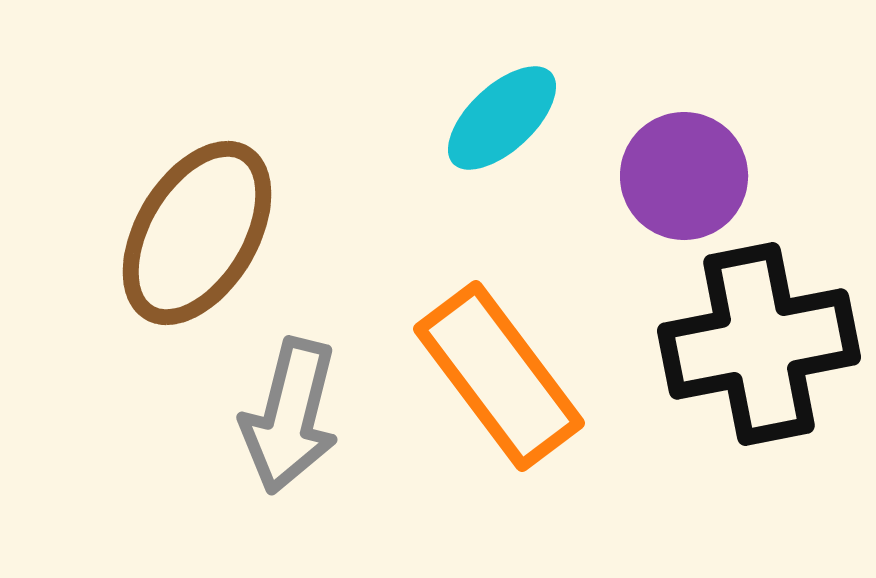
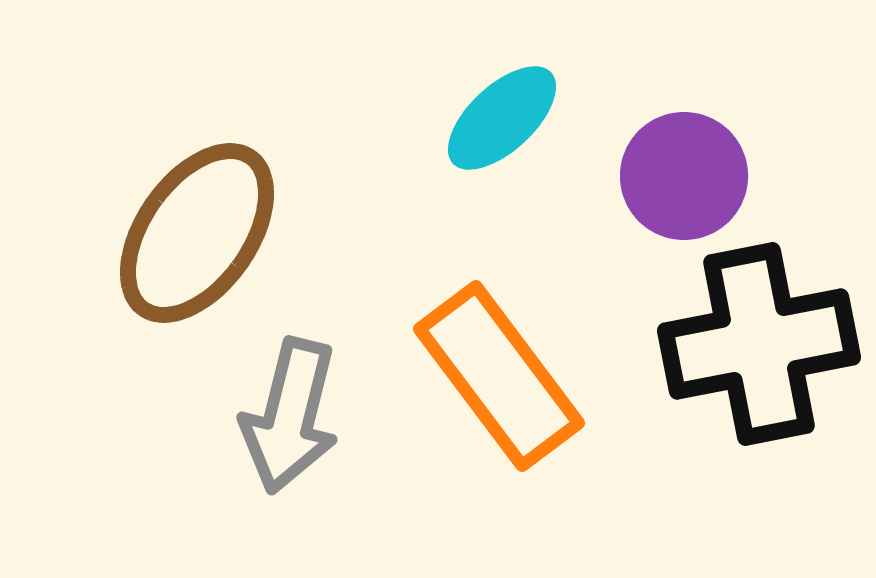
brown ellipse: rotated 4 degrees clockwise
